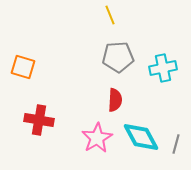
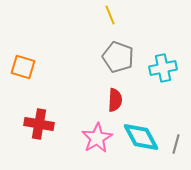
gray pentagon: rotated 24 degrees clockwise
red cross: moved 4 px down
